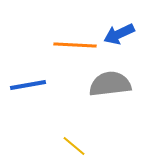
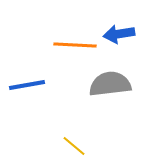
blue arrow: rotated 16 degrees clockwise
blue line: moved 1 px left
